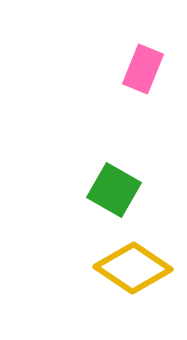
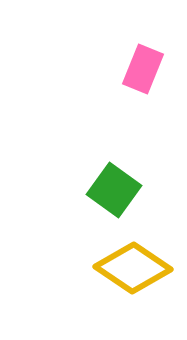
green square: rotated 6 degrees clockwise
